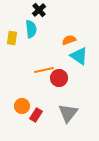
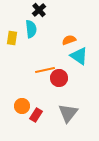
orange line: moved 1 px right
